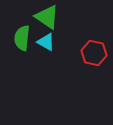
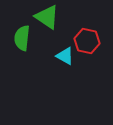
cyan triangle: moved 19 px right, 14 px down
red hexagon: moved 7 px left, 12 px up
